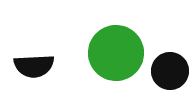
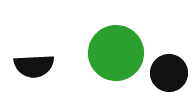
black circle: moved 1 px left, 2 px down
